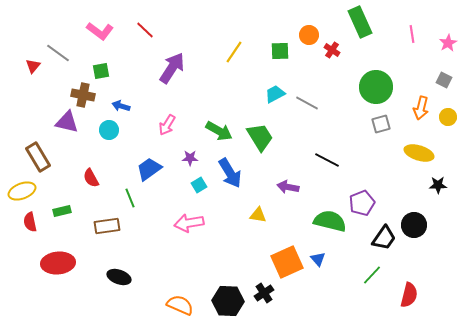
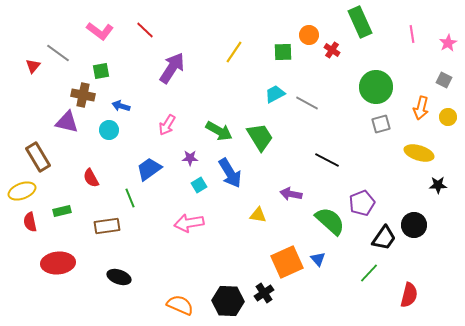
green square at (280, 51): moved 3 px right, 1 px down
purple arrow at (288, 187): moved 3 px right, 7 px down
green semicircle at (330, 221): rotated 28 degrees clockwise
green line at (372, 275): moved 3 px left, 2 px up
